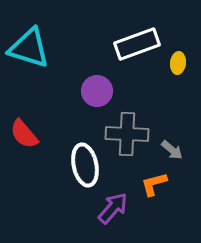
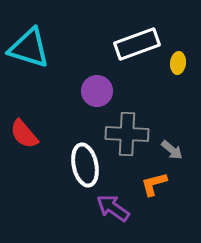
purple arrow: rotated 96 degrees counterclockwise
